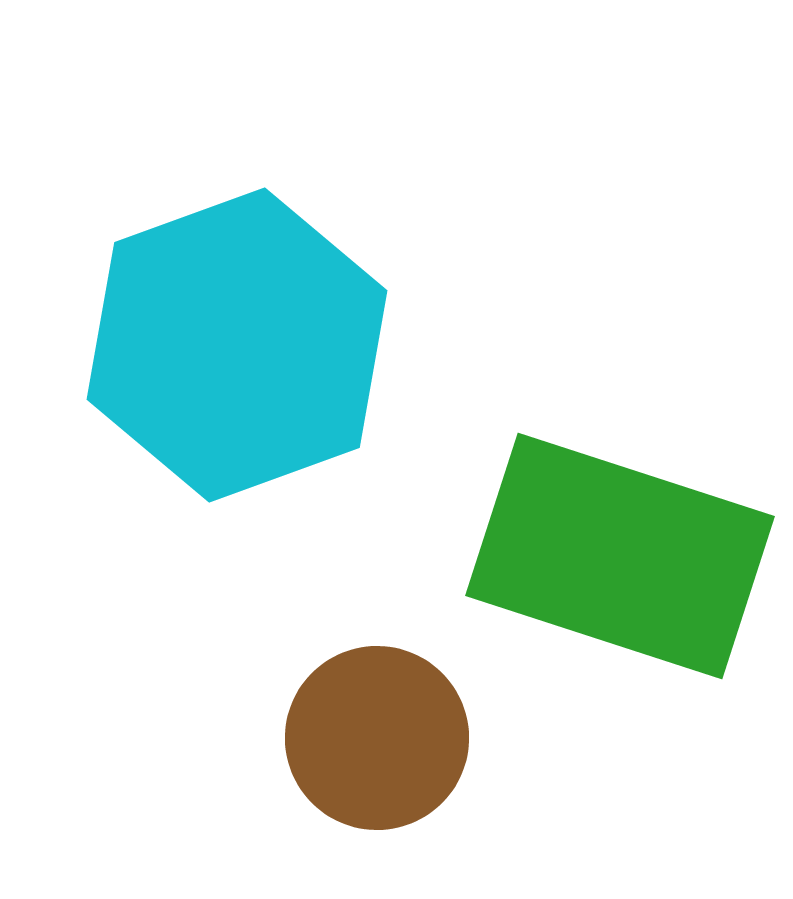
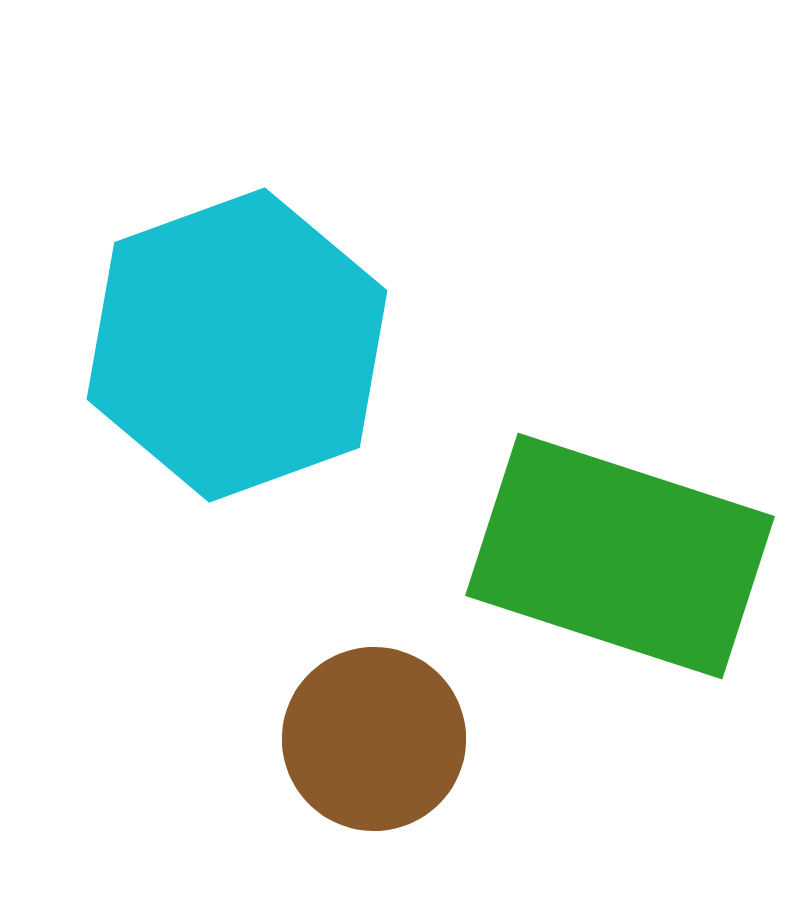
brown circle: moved 3 px left, 1 px down
